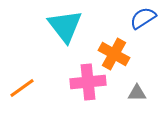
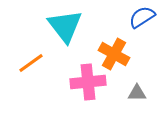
blue semicircle: moved 1 px left, 1 px up
orange line: moved 9 px right, 25 px up
